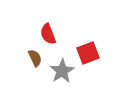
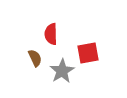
red semicircle: moved 3 px right; rotated 20 degrees clockwise
red square: rotated 10 degrees clockwise
